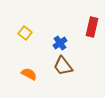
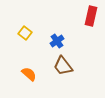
red rectangle: moved 1 px left, 11 px up
blue cross: moved 3 px left, 2 px up
orange semicircle: rotated 14 degrees clockwise
